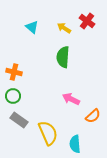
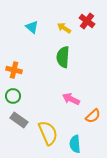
orange cross: moved 2 px up
